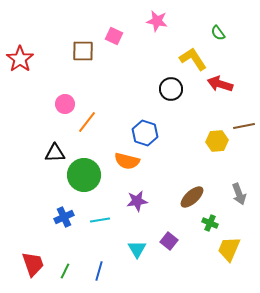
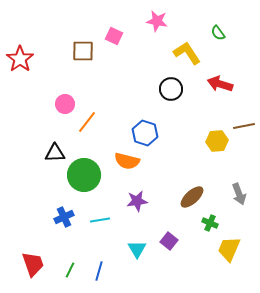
yellow L-shape: moved 6 px left, 6 px up
green line: moved 5 px right, 1 px up
